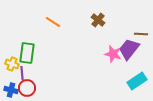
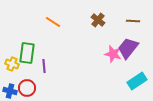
brown line: moved 8 px left, 13 px up
purple trapezoid: moved 1 px left, 1 px up
purple line: moved 22 px right, 7 px up
blue cross: moved 1 px left, 1 px down
